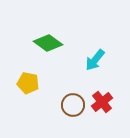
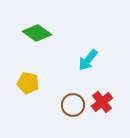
green diamond: moved 11 px left, 10 px up
cyan arrow: moved 7 px left
